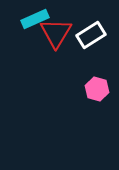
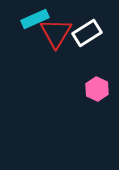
white rectangle: moved 4 px left, 2 px up
pink hexagon: rotated 10 degrees clockwise
